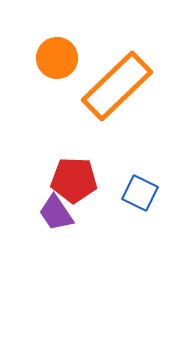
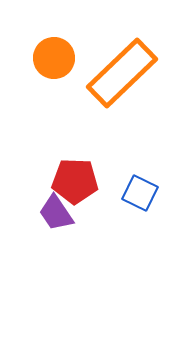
orange circle: moved 3 px left
orange rectangle: moved 5 px right, 13 px up
red pentagon: moved 1 px right, 1 px down
